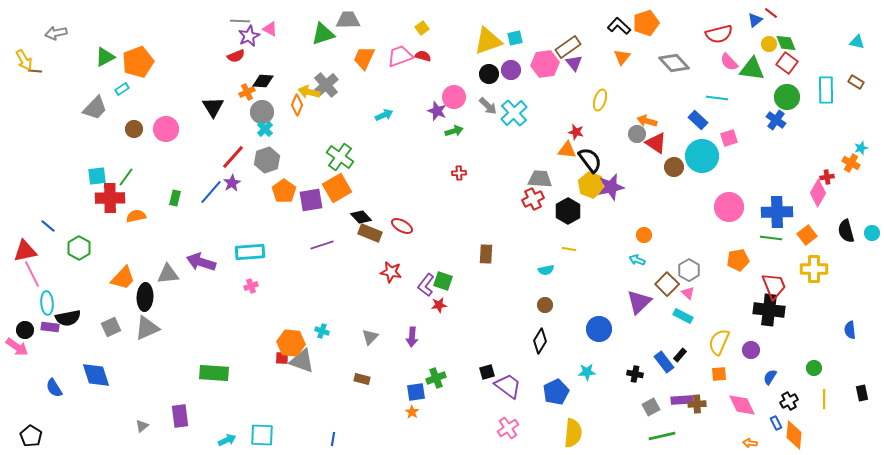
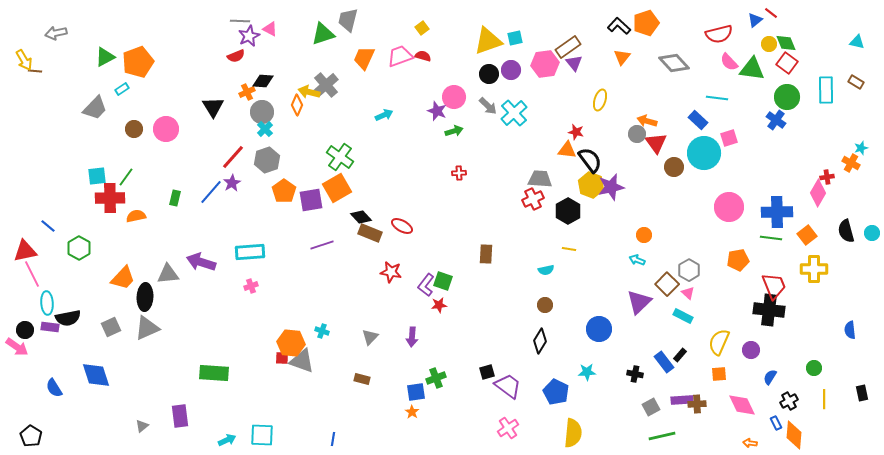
gray trapezoid at (348, 20): rotated 75 degrees counterclockwise
red triangle at (656, 143): rotated 20 degrees clockwise
cyan circle at (702, 156): moved 2 px right, 3 px up
blue pentagon at (556, 392): rotated 20 degrees counterclockwise
